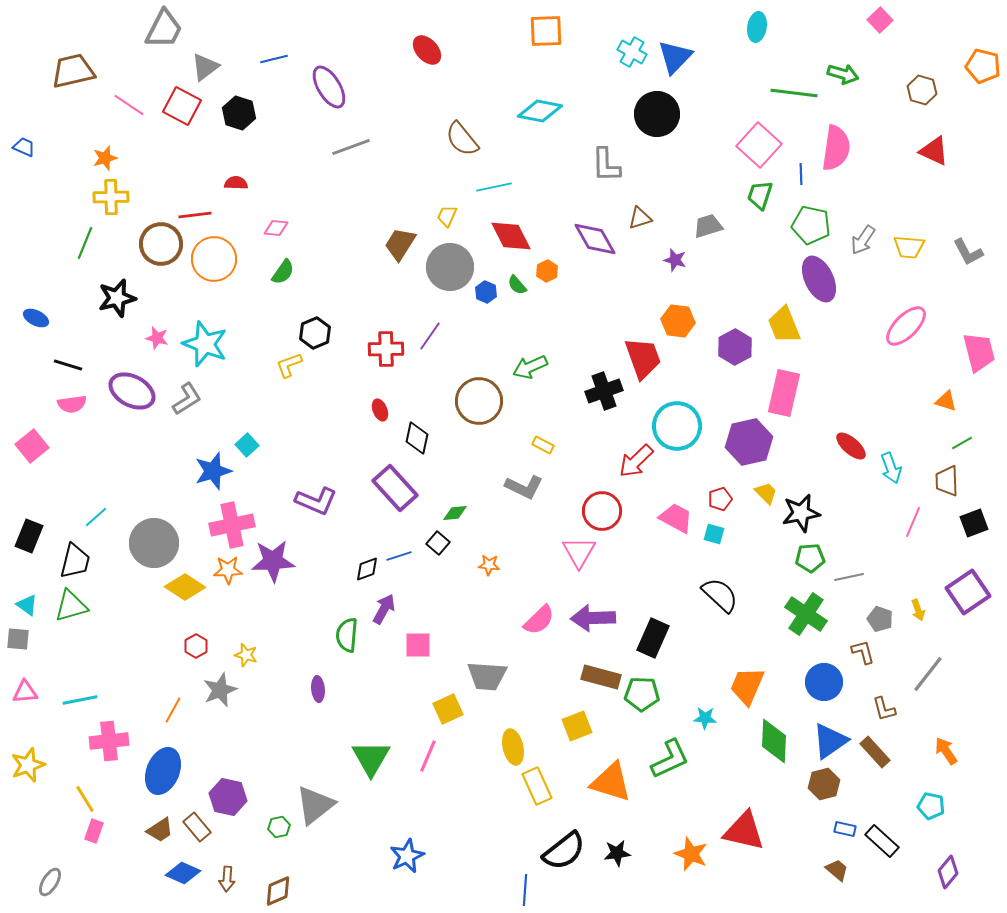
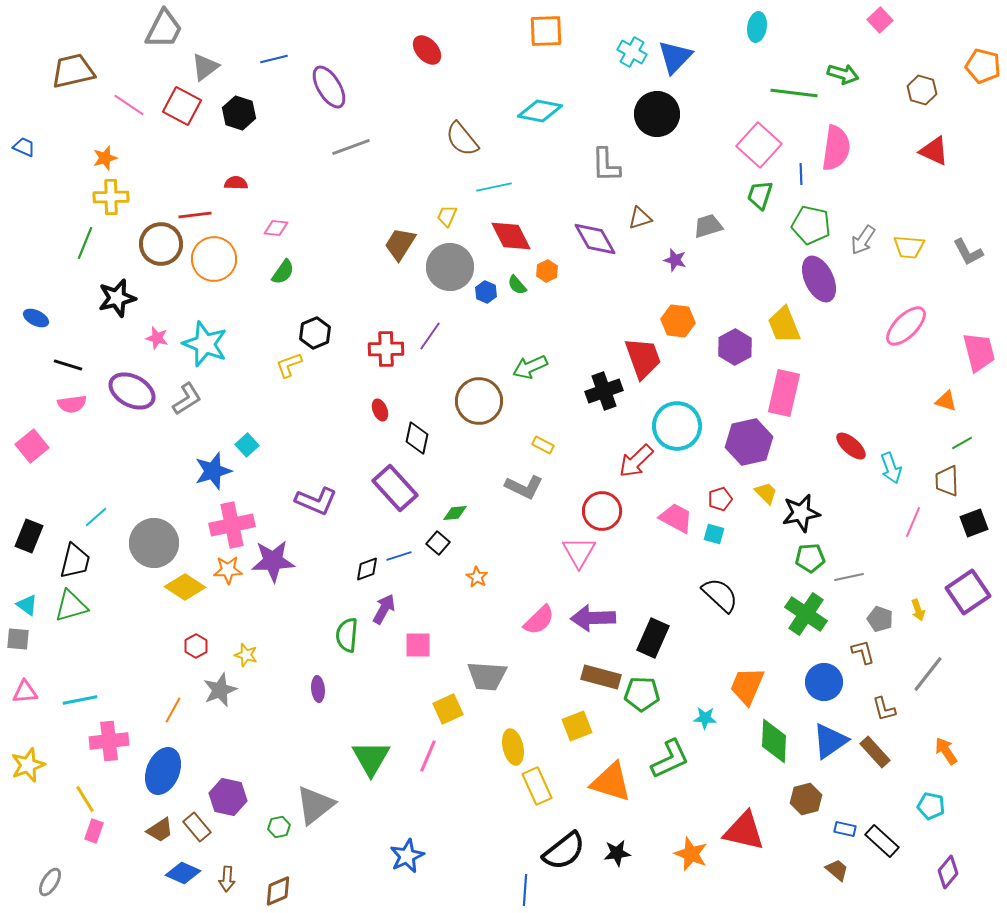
orange star at (489, 565): moved 12 px left, 12 px down; rotated 25 degrees clockwise
brown hexagon at (824, 784): moved 18 px left, 15 px down
